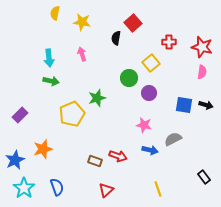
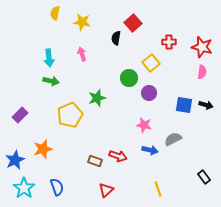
yellow pentagon: moved 2 px left, 1 px down
